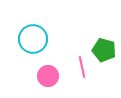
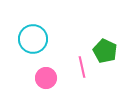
green pentagon: moved 1 px right, 1 px down; rotated 10 degrees clockwise
pink circle: moved 2 px left, 2 px down
